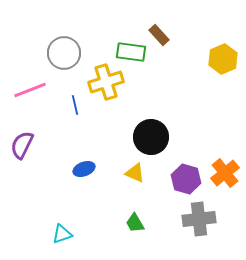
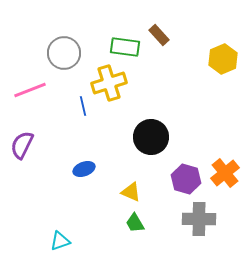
green rectangle: moved 6 px left, 5 px up
yellow cross: moved 3 px right, 1 px down
blue line: moved 8 px right, 1 px down
yellow triangle: moved 4 px left, 19 px down
gray cross: rotated 8 degrees clockwise
cyan triangle: moved 2 px left, 7 px down
